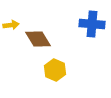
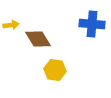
yellow hexagon: rotated 15 degrees counterclockwise
